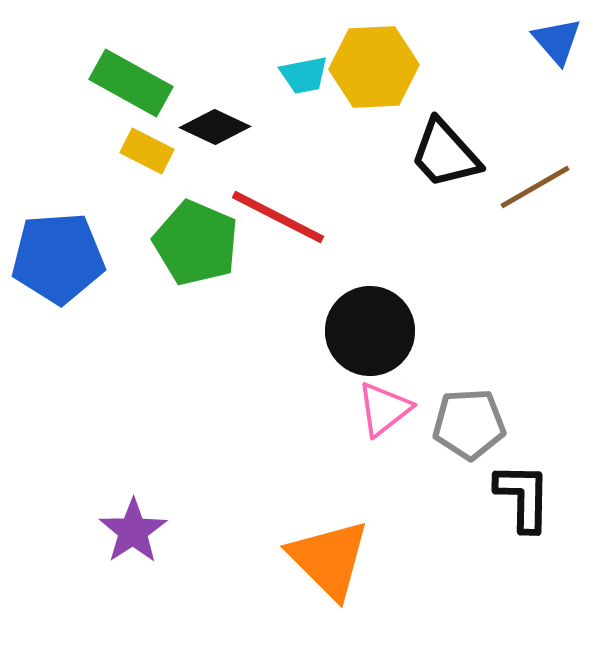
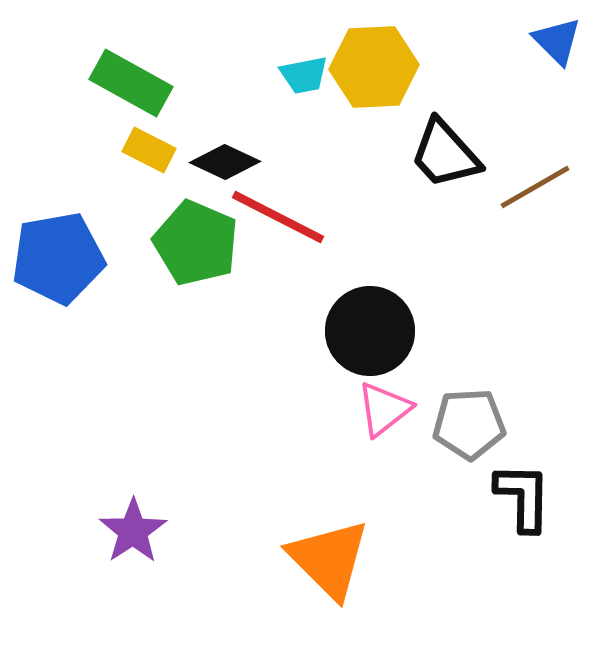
blue triangle: rotated 4 degrees counterclockwise
black diamond: moved 10 px right, 35 px down
yellow rectangle: moved 2 px right, 1 px up
blue pentagon: rotated 6 degrees counterclockwise
